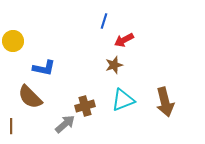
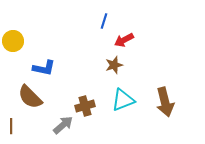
gray arrow: moved 2 px left, 1 px down
